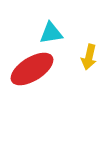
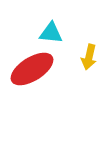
cyan triangle: rotated 15 degrees clockwise
